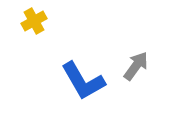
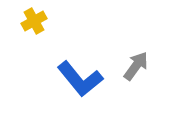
blue L-shape: moved 3 px left, 2 px up; rotated 9 degrees counterclockwise
